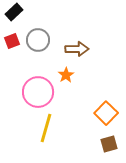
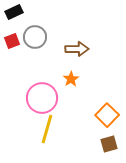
black rectangle: rotated 18 degrees clockwise
gray circle: moved 3 px left, 3 px up
orange star: moved 5 px right, 4 px down
pink circle: moved 4 px right, 6 px down
orange square: moved 1 px right, 2 px down
yellow line: moved 1 px right, 1 px down
